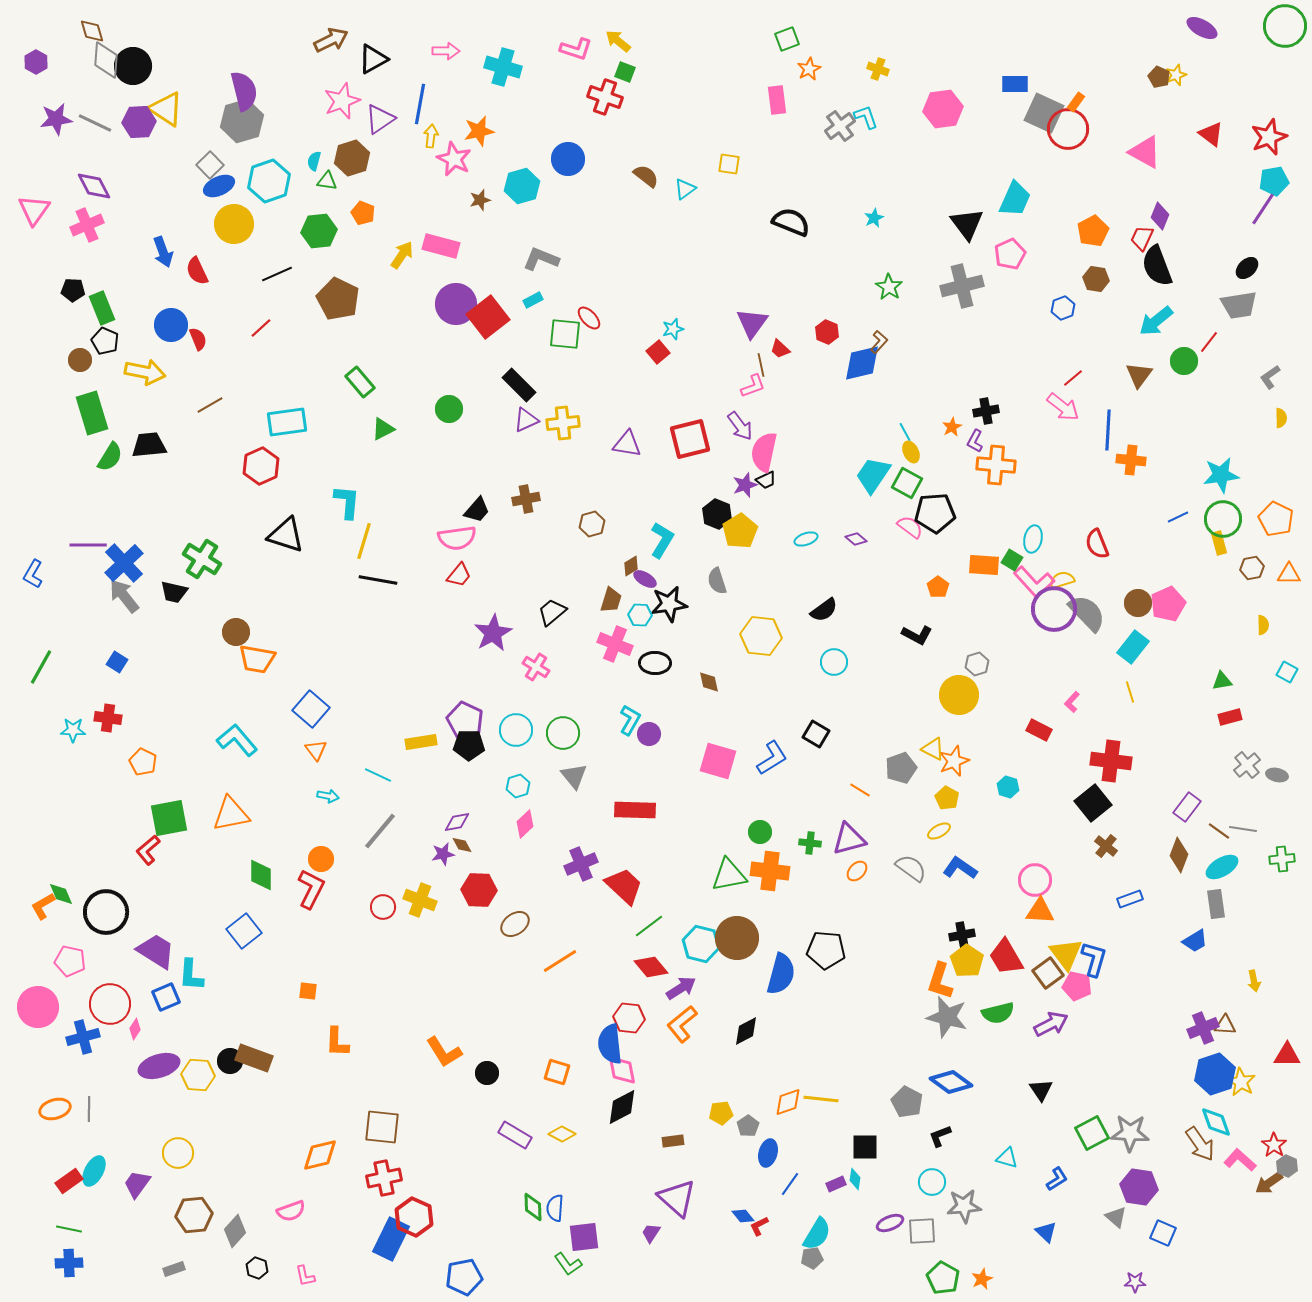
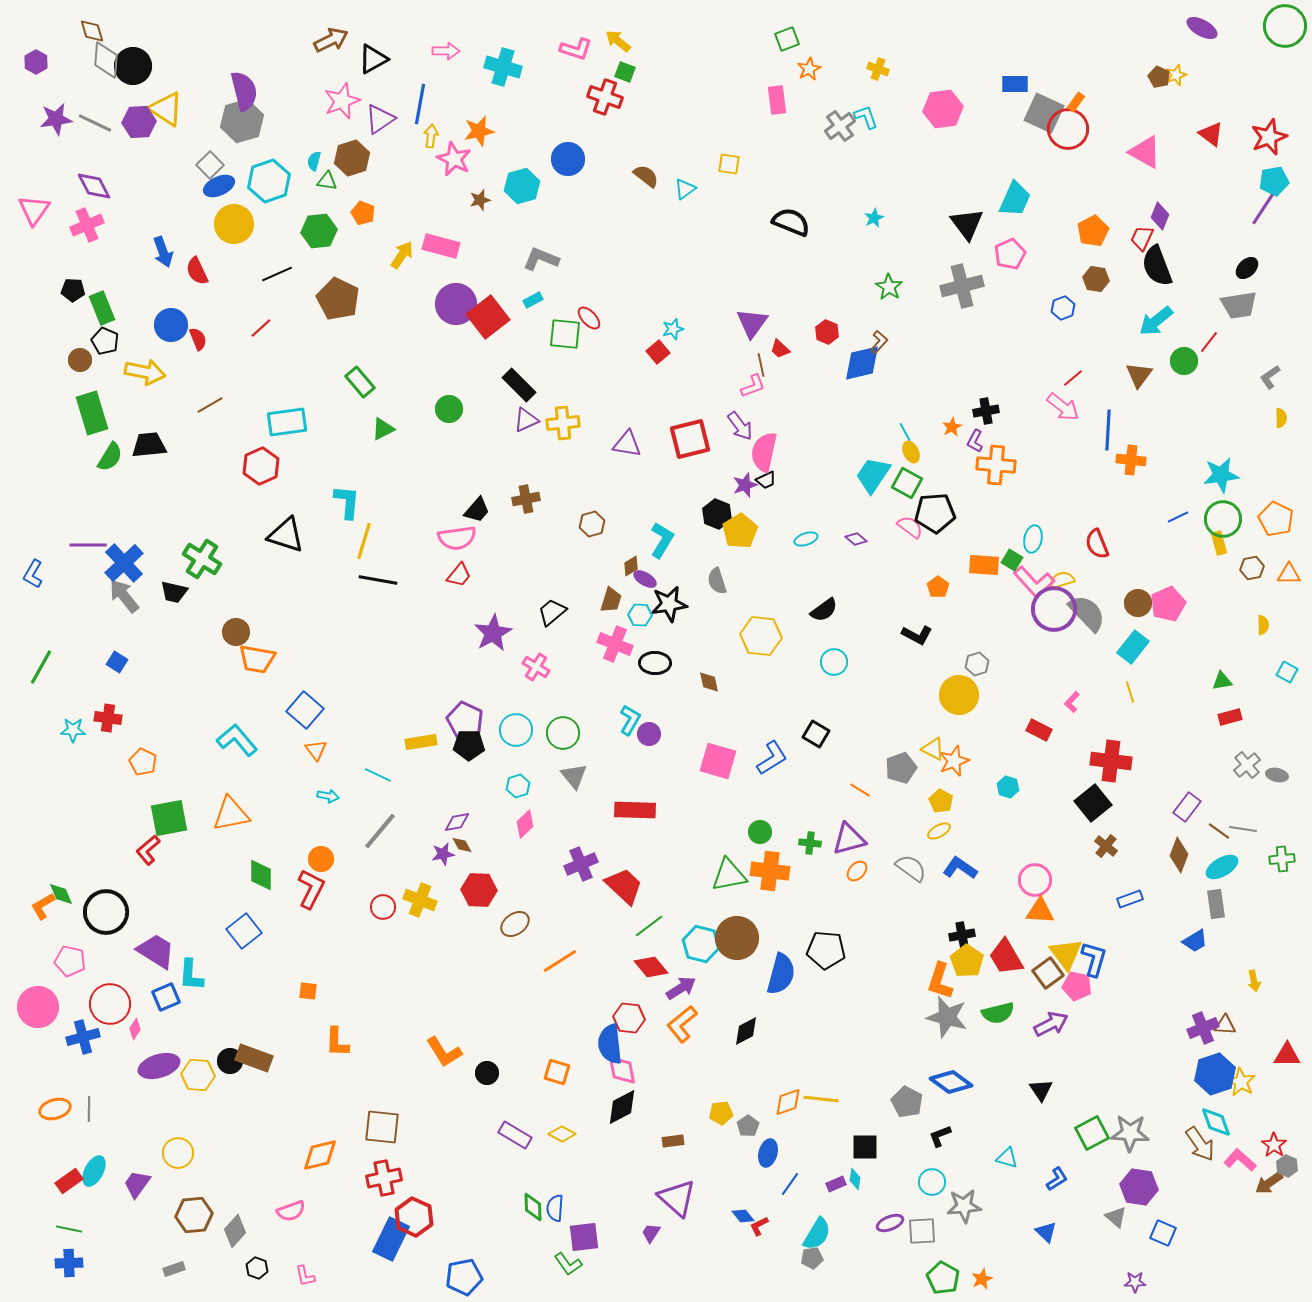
blue square at (311, 709): moved 6 px left, 1 px down
yellow pentagon at (947, 798): moved 6 px left, 3 px down
